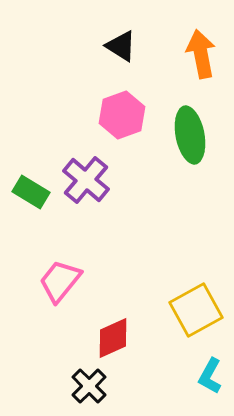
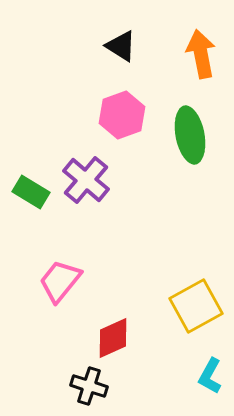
yellow square: moved 4 px up
black cross: rotated 27 degrees counterclockwise
